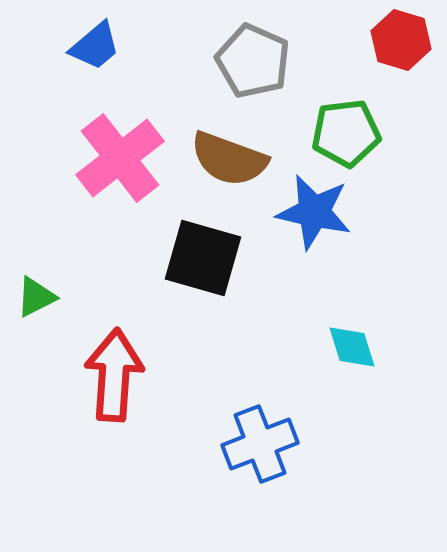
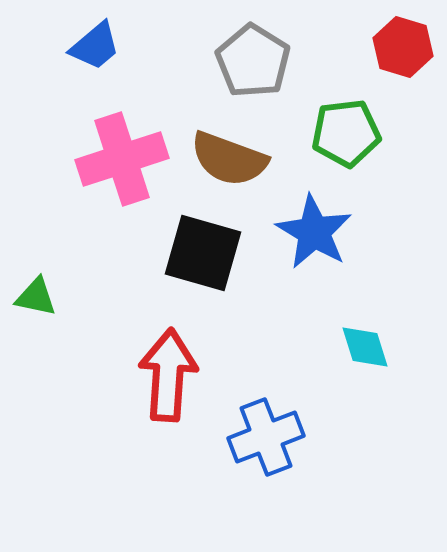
red hexagon: moved 2 px right, 7 px down
gray pentagon: rotated 8 degrees clockwise
pink cross: moved 2 px right, 1 px down; rotated 20 degrees clockwise
blue star: moved 20 px down; rotated 18 degrees clockwise
black square: moved 5 px up
green triangle: rotated 39 degrees clockwise
cyan diamond: moved 13 px right
red arrow: moved 54 px right
blue cross: moved 6 px right, 7 px up
